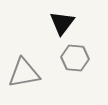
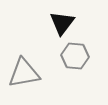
gray hexagon: moved 2 px up
